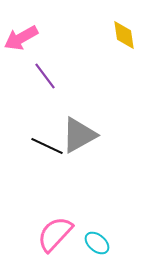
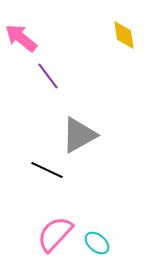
pink arrow: rotated 68 degrees clockwise
purple line: moved 3 px right
black line: moved 24 px down
